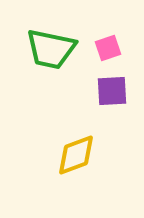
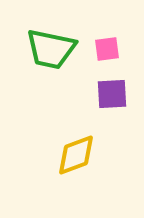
pink square: moved 1 px left, 1 px down; rotated 12 degrees clockwise
purple square: moved 3 px down
